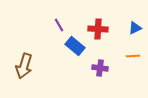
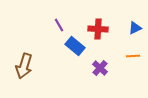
purple cross: rotated 35 degrees clockwise
